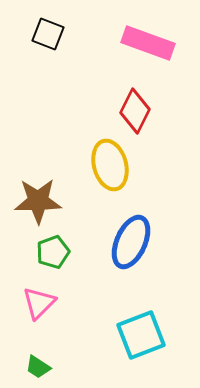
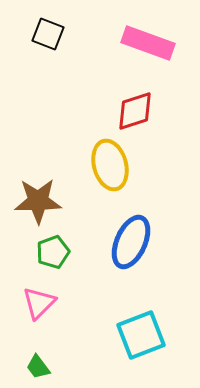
red diamond: rotated 45 degrees clockwise
green trapezoid: rotated 20 degrees clockwise
